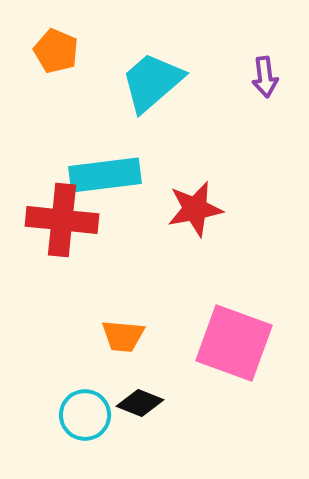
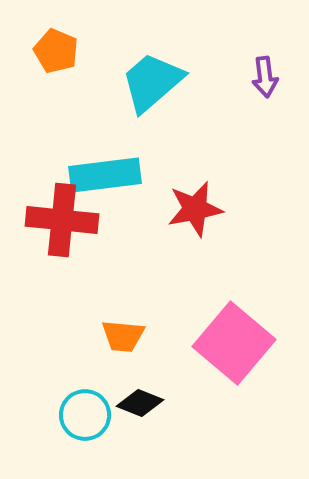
pink square: rotated 20 degrees clockwise
